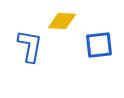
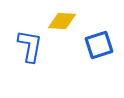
blue square: rotated 12 degrees counterclockwise
